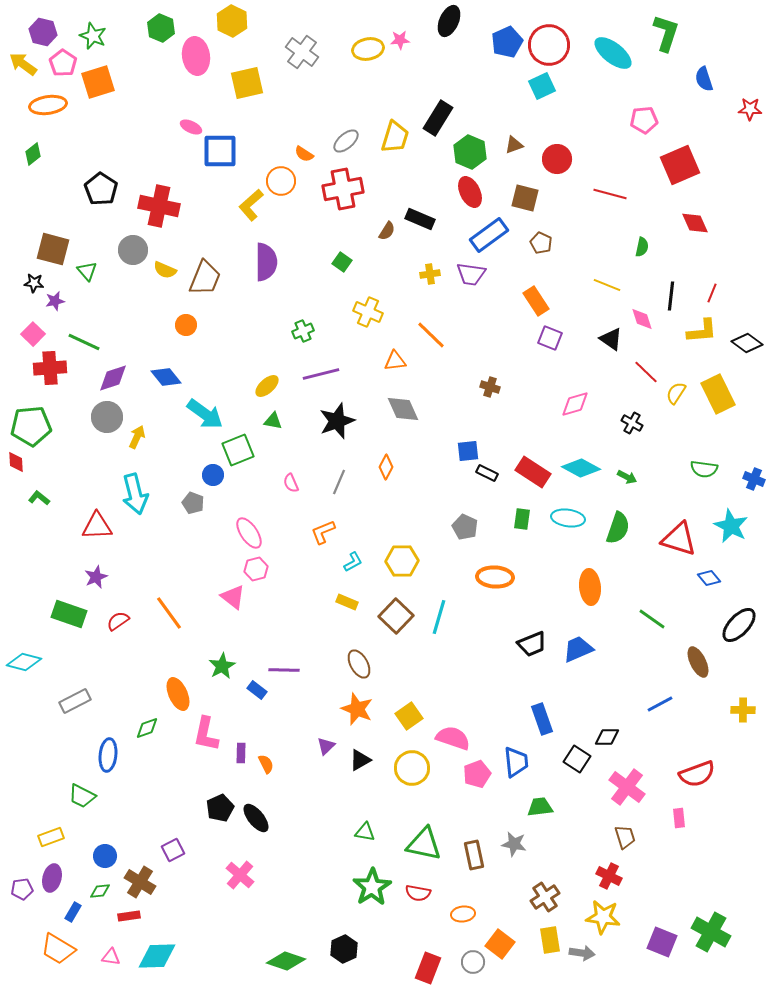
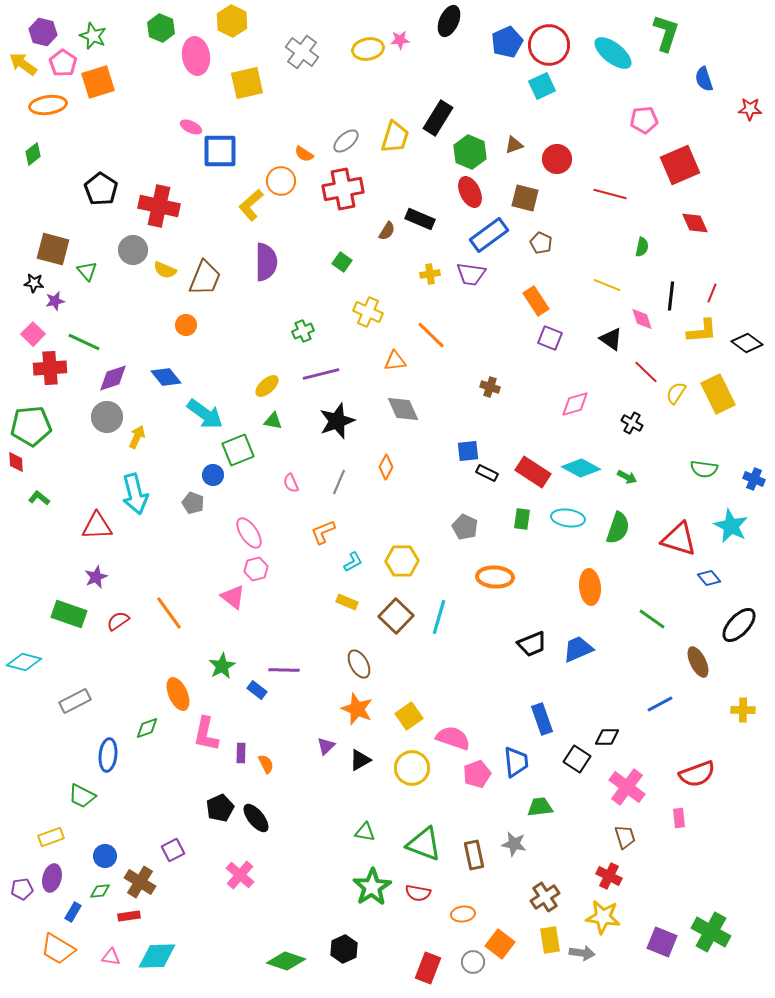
green triangle at (424, 844): rotated 9 degrees clockwise
